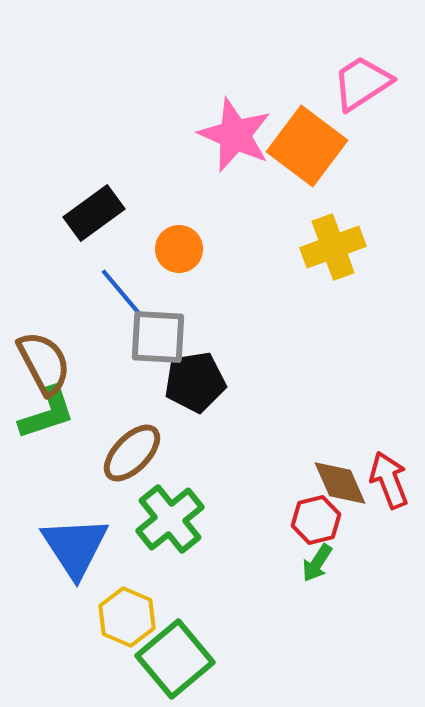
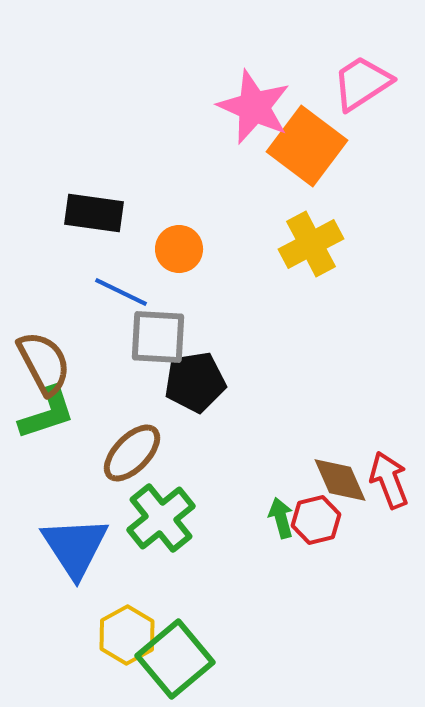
pink star: moved 19 px right, 28 px up
black rectangle: rotated 44 degrees clockwise
yellow cross: moved 22 px left, 3 px up; rotated 8 degrees counterclockwise
blue line: rotated 24 degrees counterclockwise
brown diamond: moved 3 px up
green cross: moved 9 px left, 1 px up
green arrow: moved 36 px left, 45 px up; rotated 132 degrees clockwise
yellow hexagon: moved 18 px down; rotated 8 degrees clockwise
